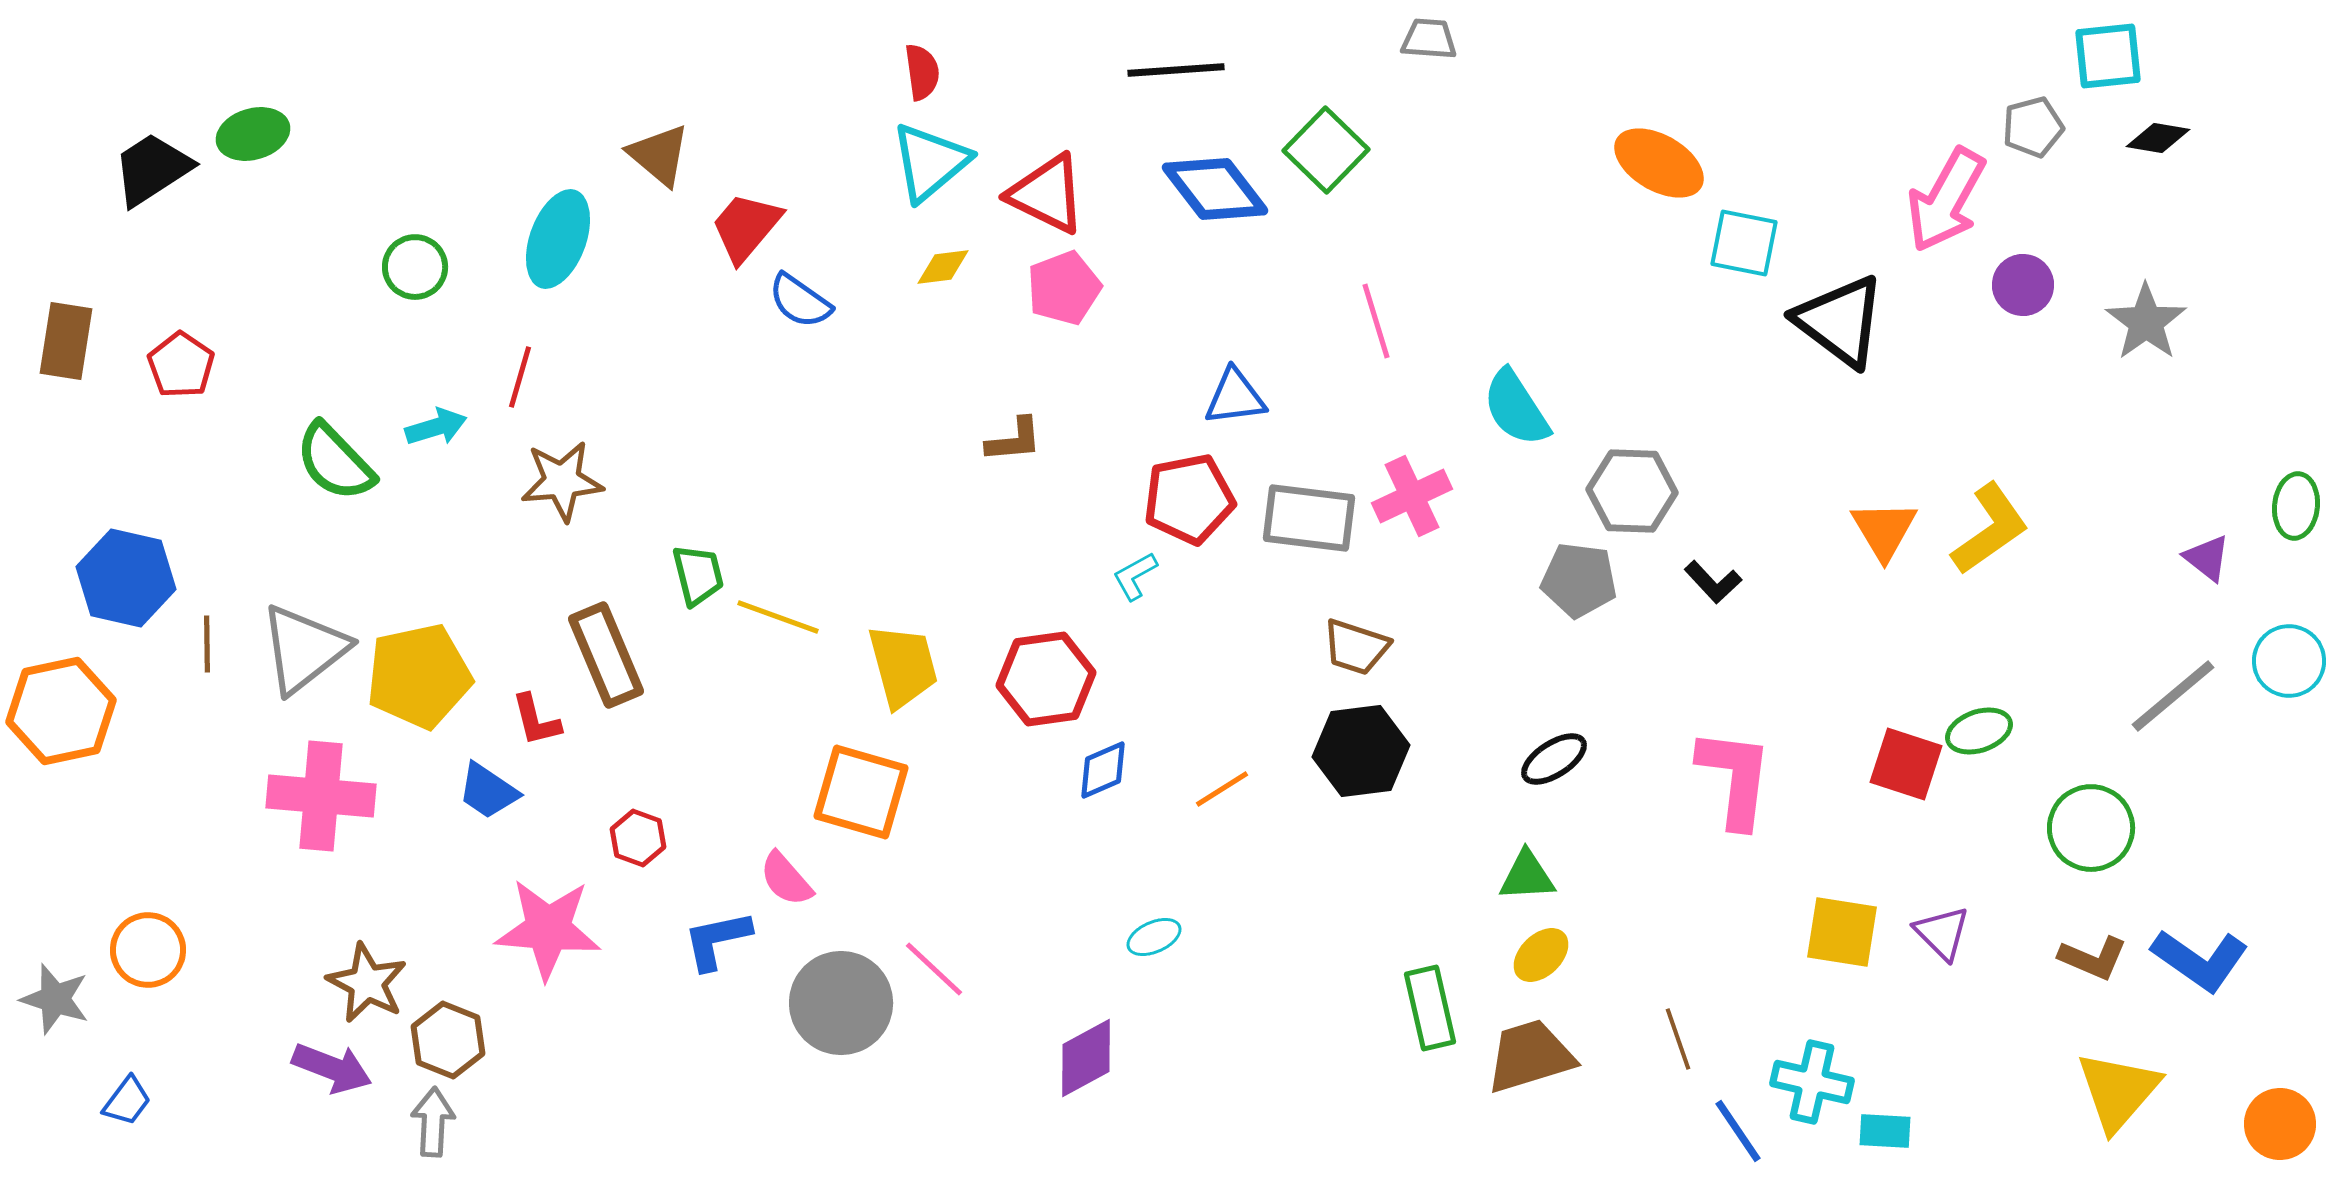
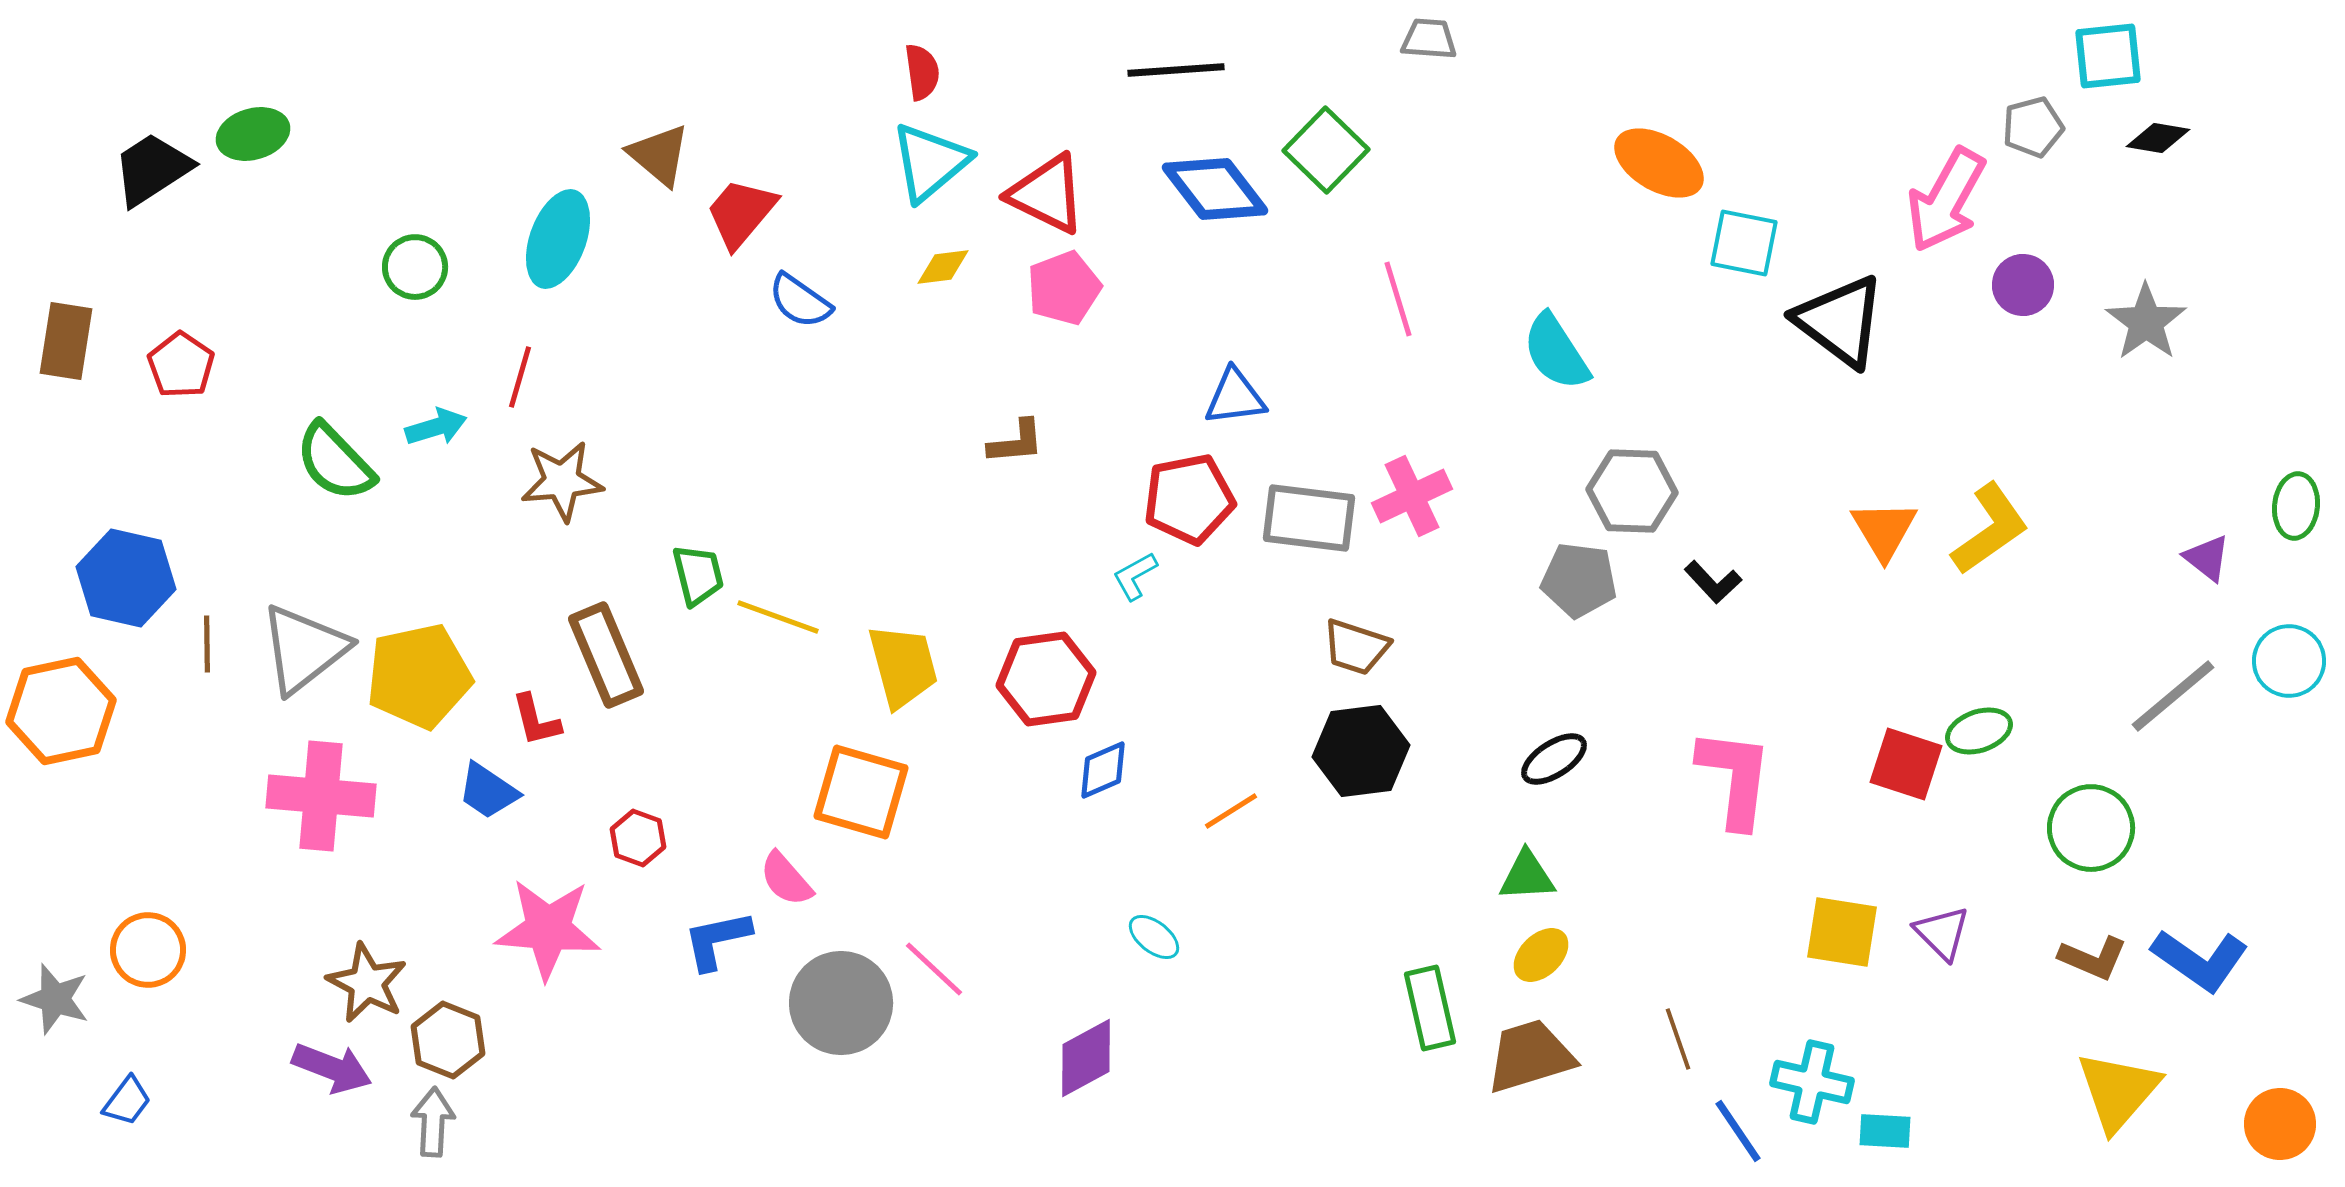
red trapezoid at (746, 227): moved 5 px left, 14 px up
pink line at (1376, 321): moved 22 px right, 22 px up
cyan semicircle at (1516, 408): moved 40 px right, 56 px up
brown L-shape at (1014, 440): moved 2 px right, 2 px down
orange line at (1222, 789): moved 9 px right, 22 px down
cyan ellipse at (1154, 937): rotated 62 degrees clockwise
